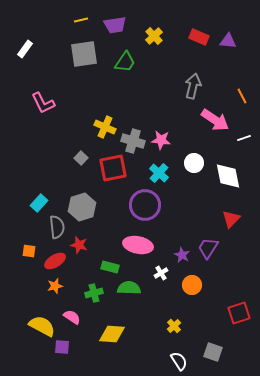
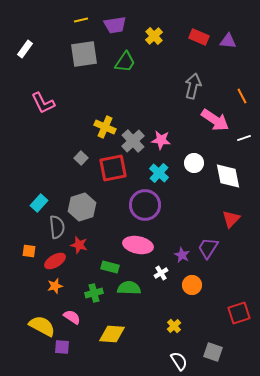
gray cross at (133, 141): rotated 30 degrees clockwise
